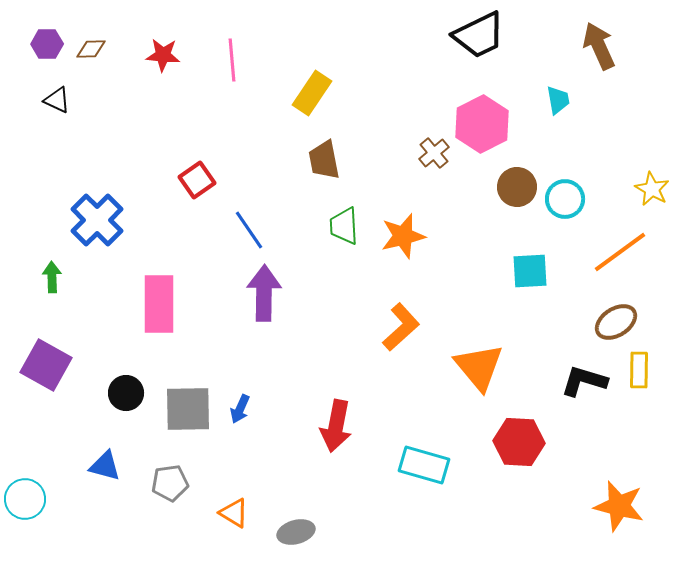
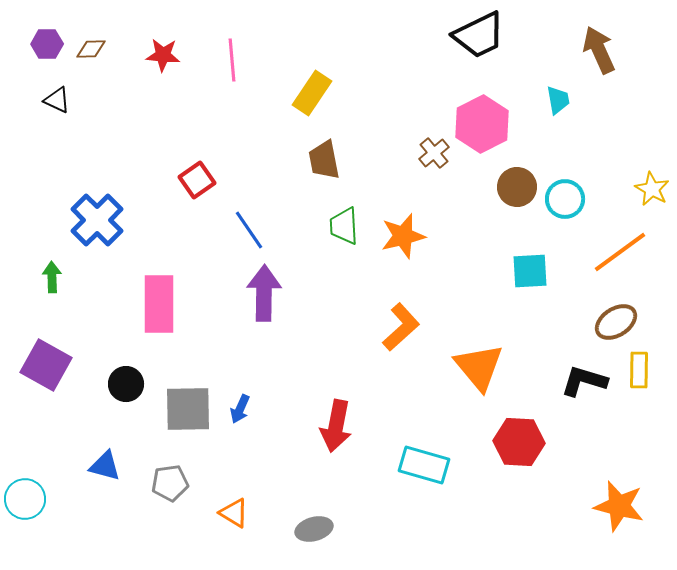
brown arrow at (599, 46): moved 4 px down
black circle at (126, 393): moved 9 px up
gray ellipse at (296, 532): moved 18 px right, 3 px up
